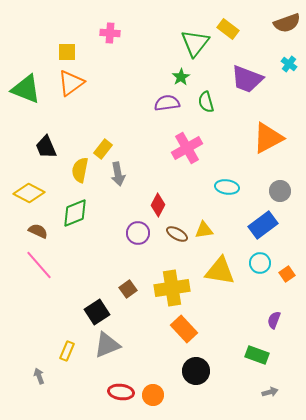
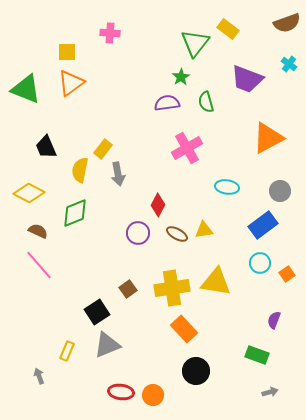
yellow triangle at (220, 271): moved 4 px left, 11 px down
